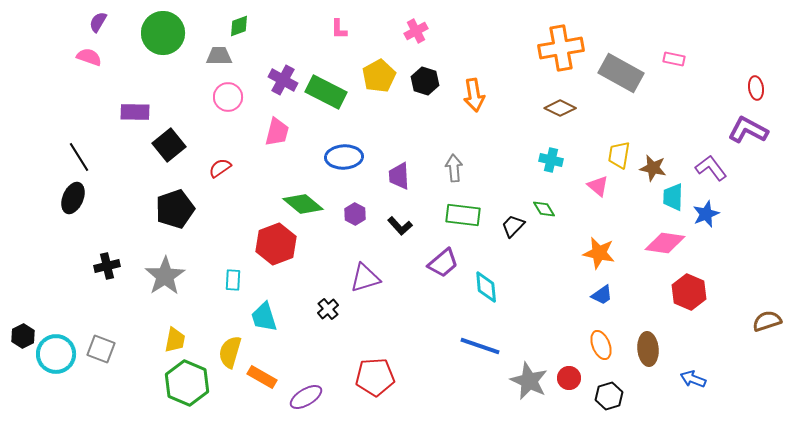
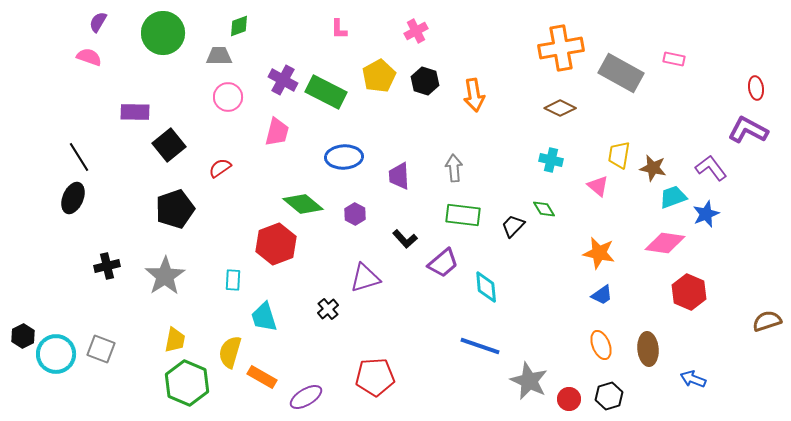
cyan trapezoid at (673, 197): rotated 68 degrees clockwise
black L-shape at (400, 226): moved 5 px right, 13 px down
red circle at (569, 378): moved 21 px down
